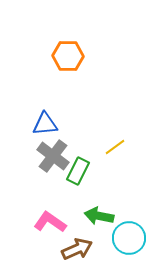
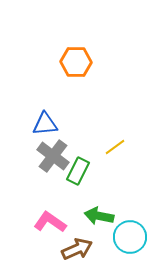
orange hexagon: moved 8 px right, 6 px down
cyan circle: moved 1 px right, 1 px up
